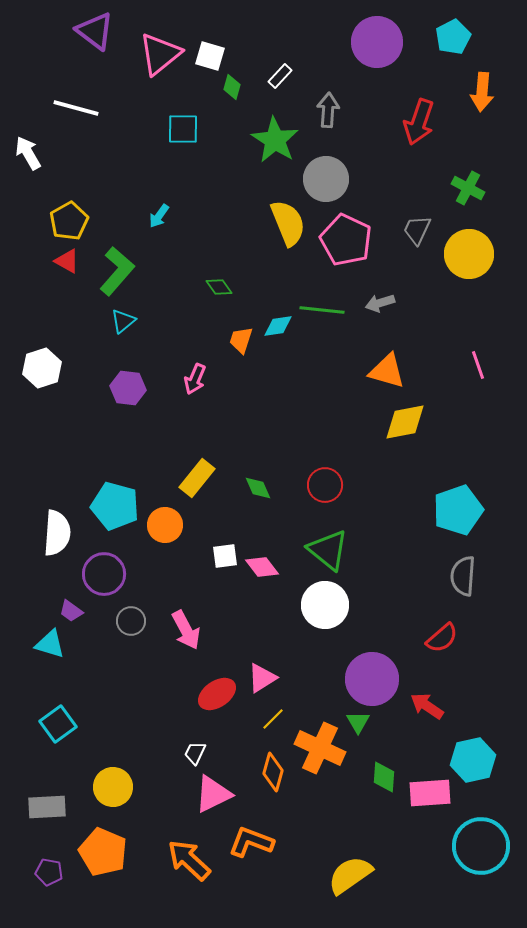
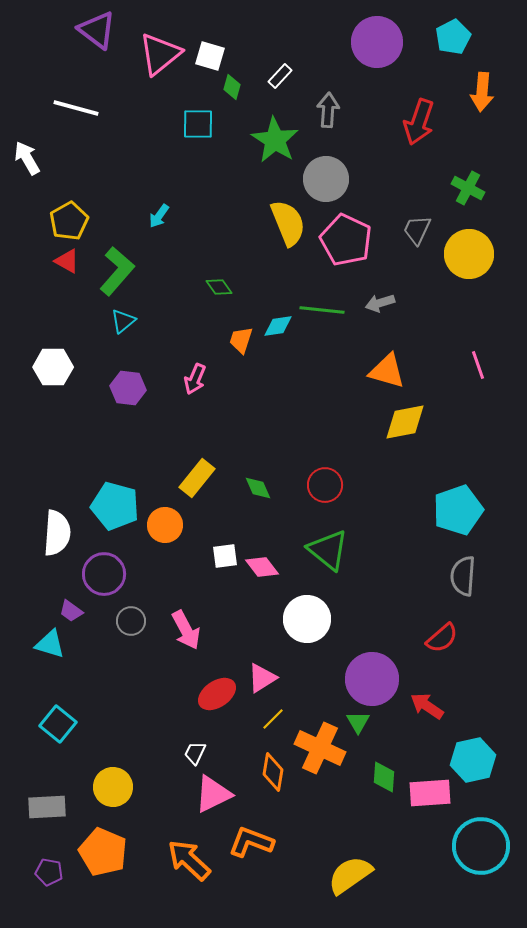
purple triangle at (95, 31): moved 2 px right, 1 px up
cyan square at (183, 129): moved 15 px right, 5 px up
white arrow at (28, 153): moved 1 px left, 5 px down
white hexagon at (42, 368): moved 11 px right, 1 px up; rotated 18 degrees clockwise
white circle at (325, 605): moved 18 px left, 14 px down
cyan square at (58, 724): rotated 15 degrees counterclockwise
orange diamond at (273, 772): rotated 6 degrees counterclockwise
